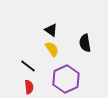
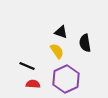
black triangle: moved 10 px right, 2 px down; rotated 16 degrees counterclockwise
yellow semicircle: moved 5 px right, 2 px down
black line: moved 1 px left; rotated 14 degrees counterclockwise
red semicircle: moved 4 px right, 3 px up; rotated 80 degrees counterclockwise
